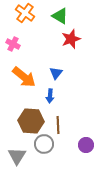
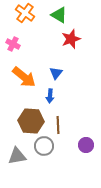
green triangle: moved 1 px left, 1 px up
gray circle: moved 2 px down
gray triangle: rotated 48 degrees clockwise
